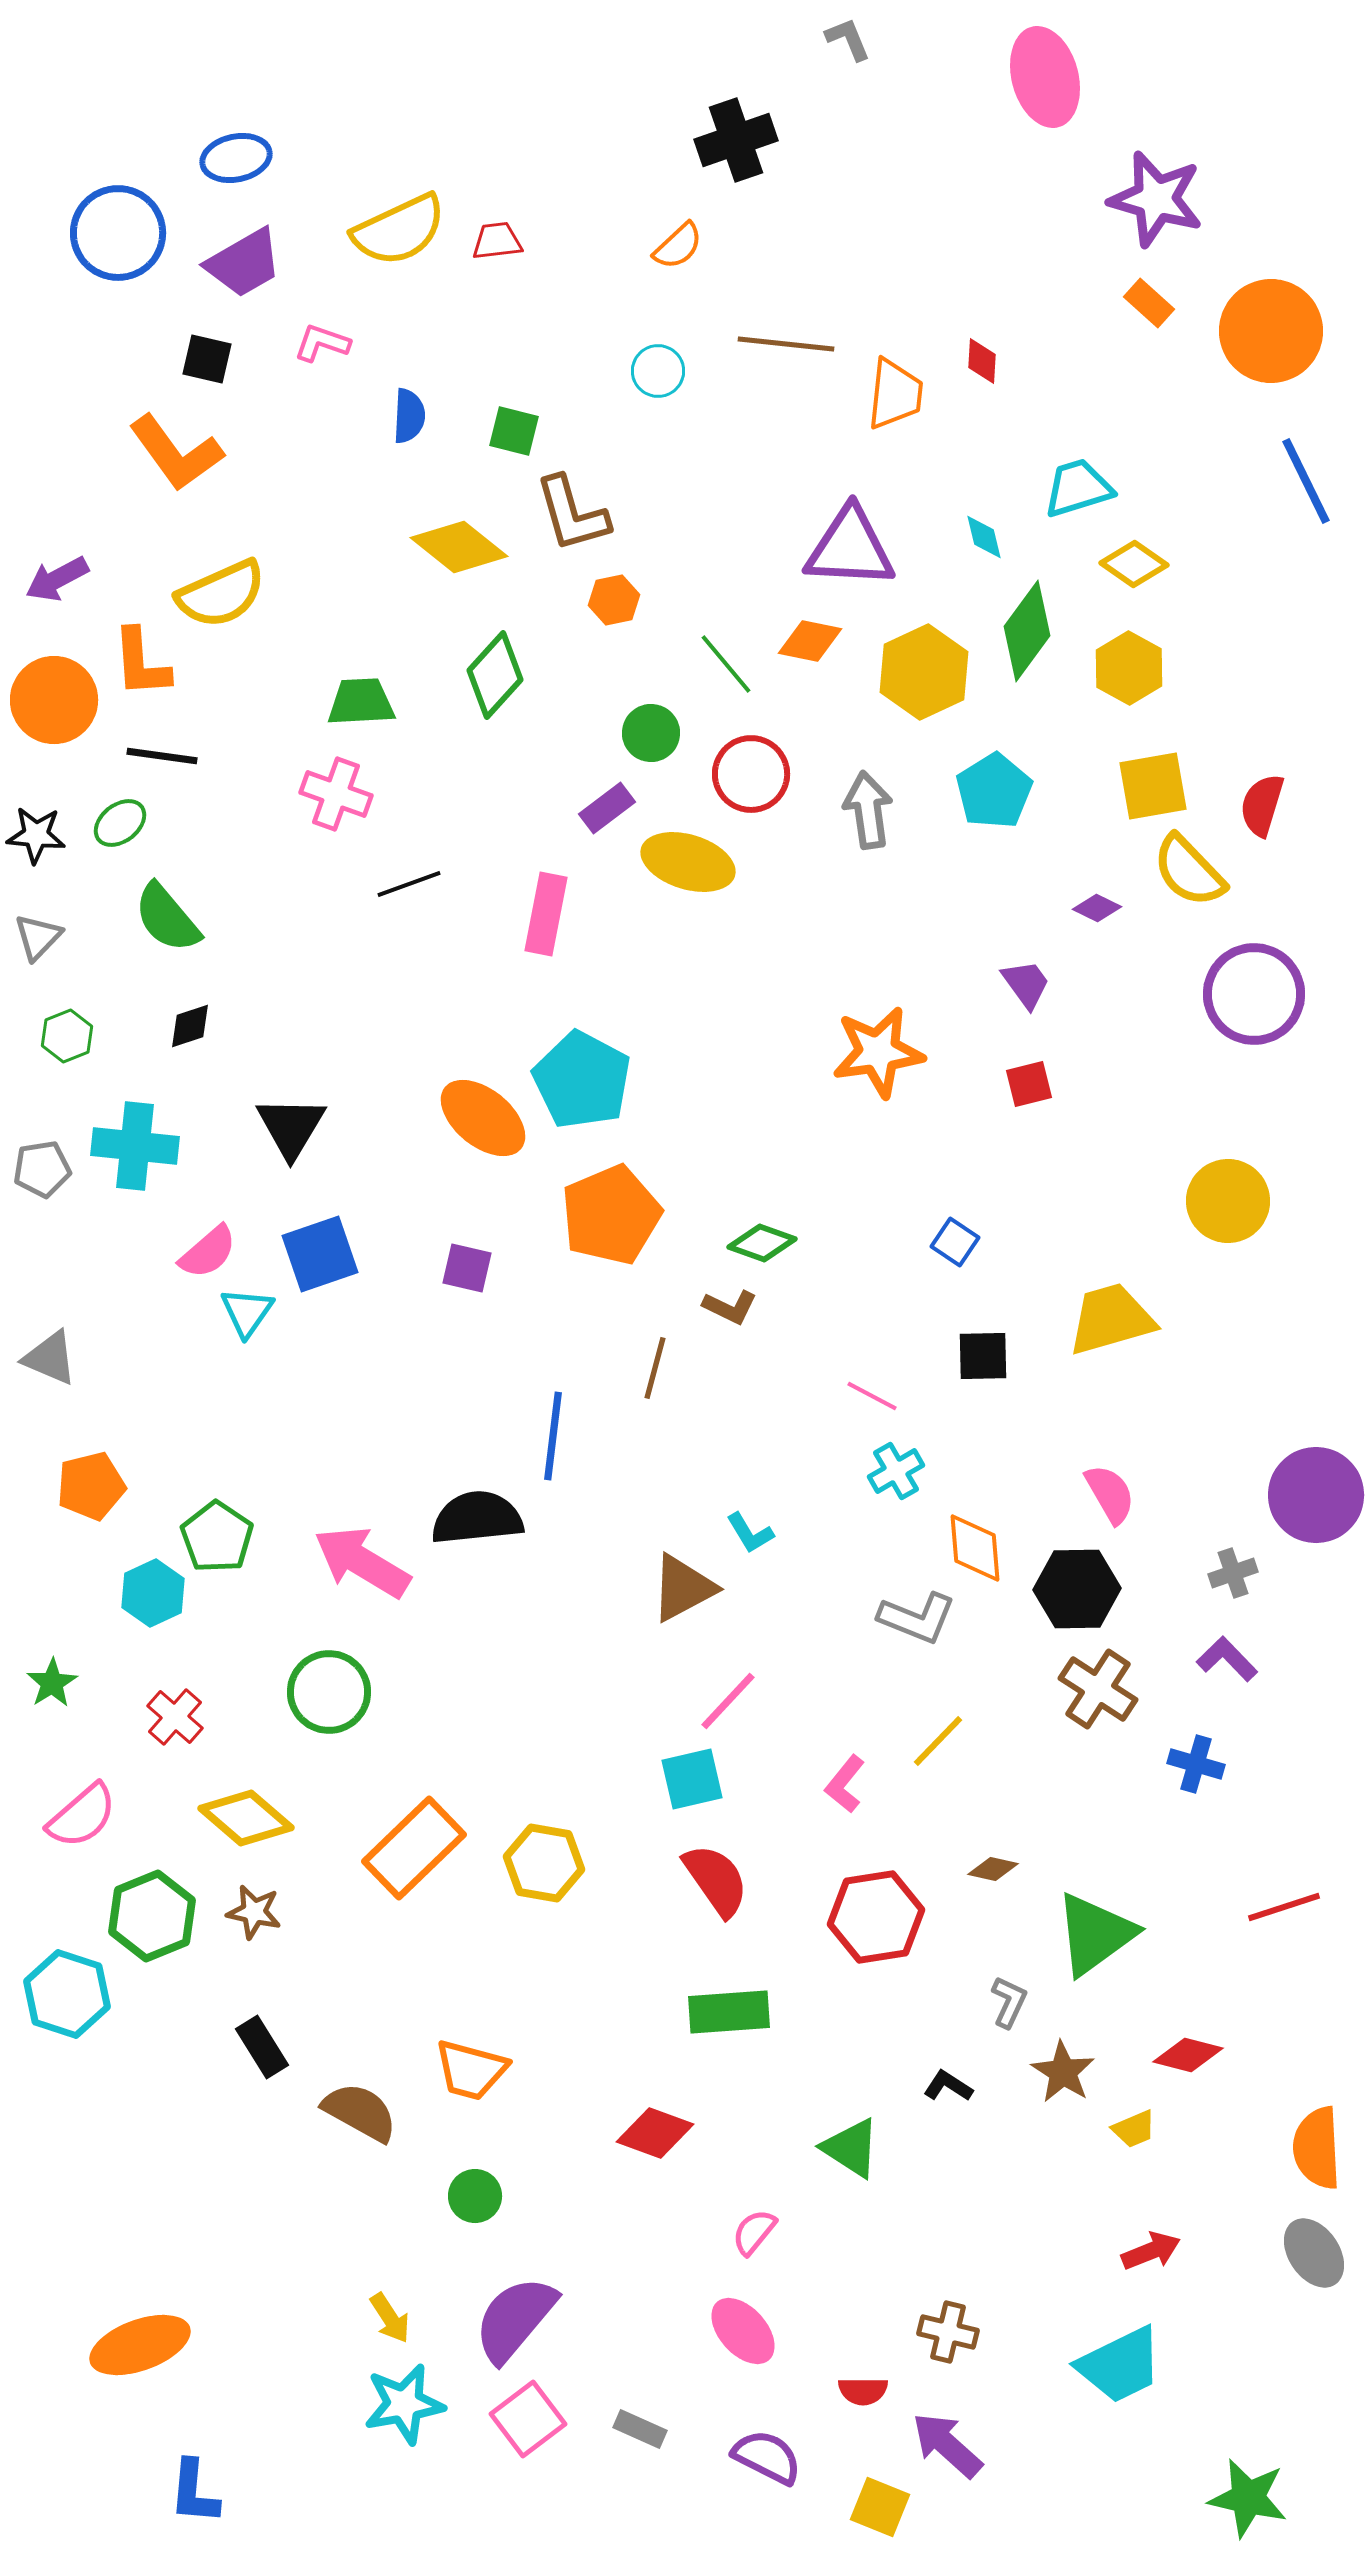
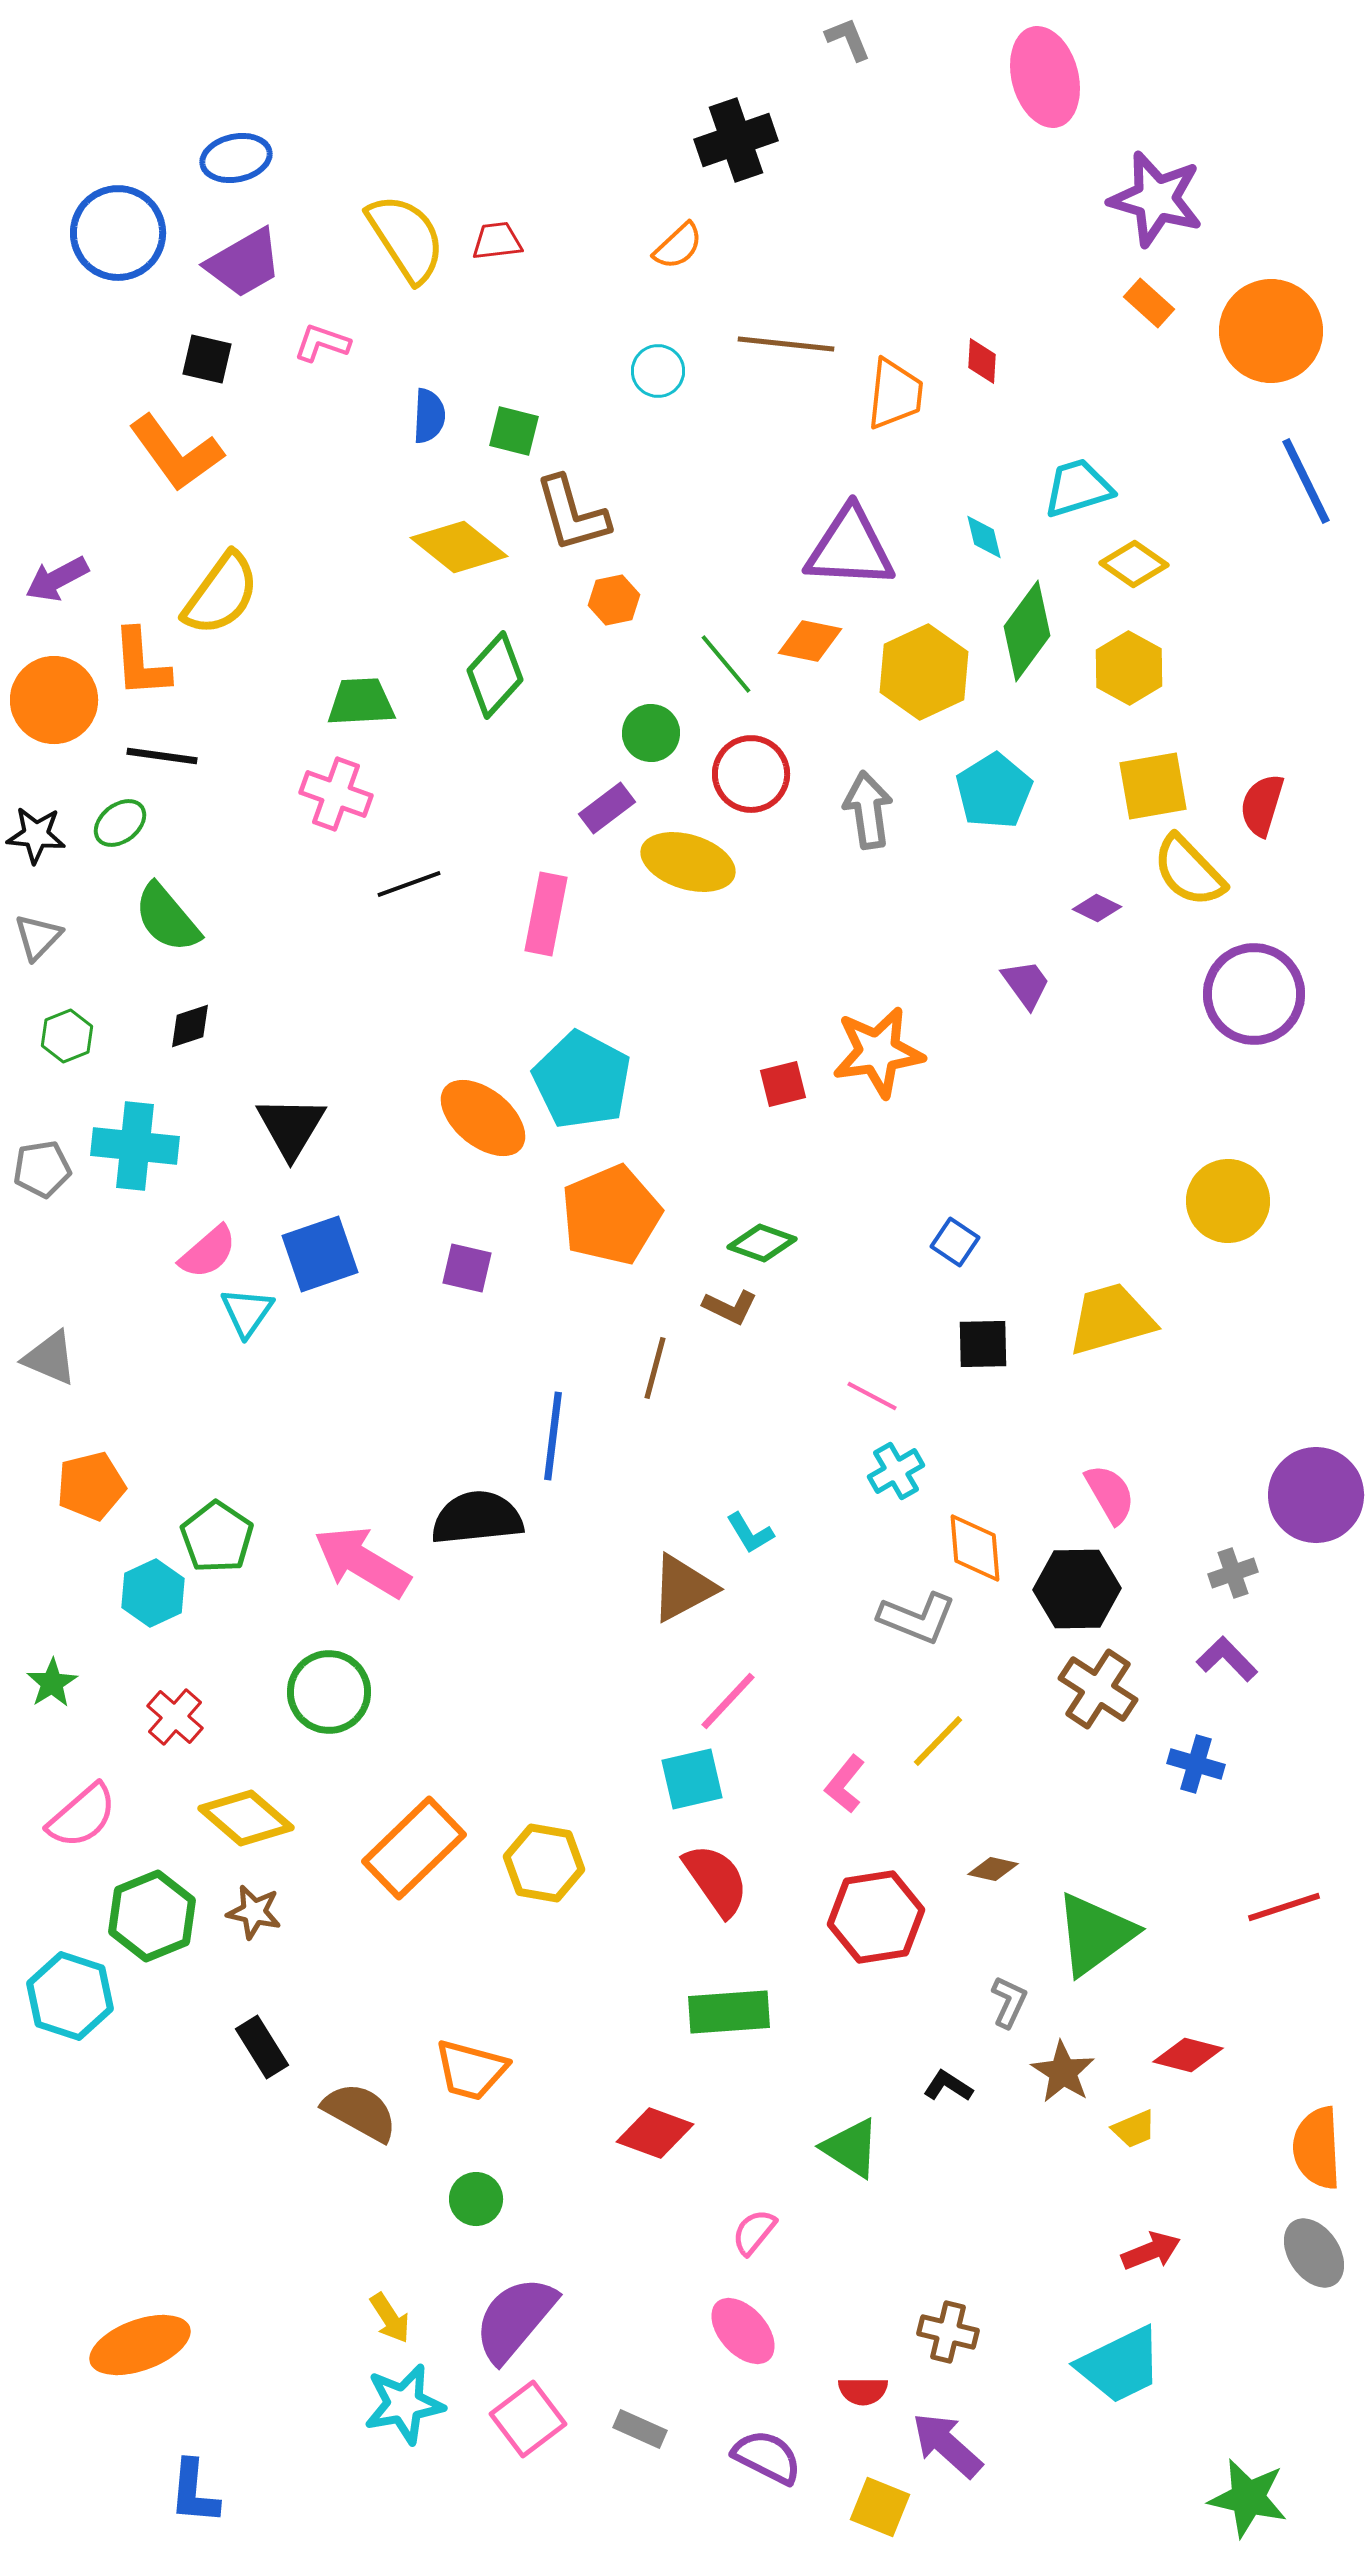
yellow semicircle at (399, 230): moved 7 px right, 8 px down; rotated 98 degrees counterclockwise
blue semicircle at (409, 416): moved 20 px right
yellow semicircle at (221, 594): rotated 30 degrees counterclockwise
red square at (1029, 1084): moved 246 px left
black square at (983, 1356): moved 12 px up
cyan hexagon at (67, 1994): moved 3 px right, 2 px down
green circle at (475, 2196): moved 1 px right, 3 px down
